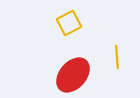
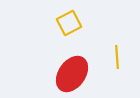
red ellipse: moved 1 px left, 1 px up; rotated 6 degrees counterclockwise
